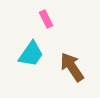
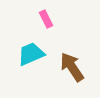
cyan trapezoid: rotated 148 degrees counterclockwise
